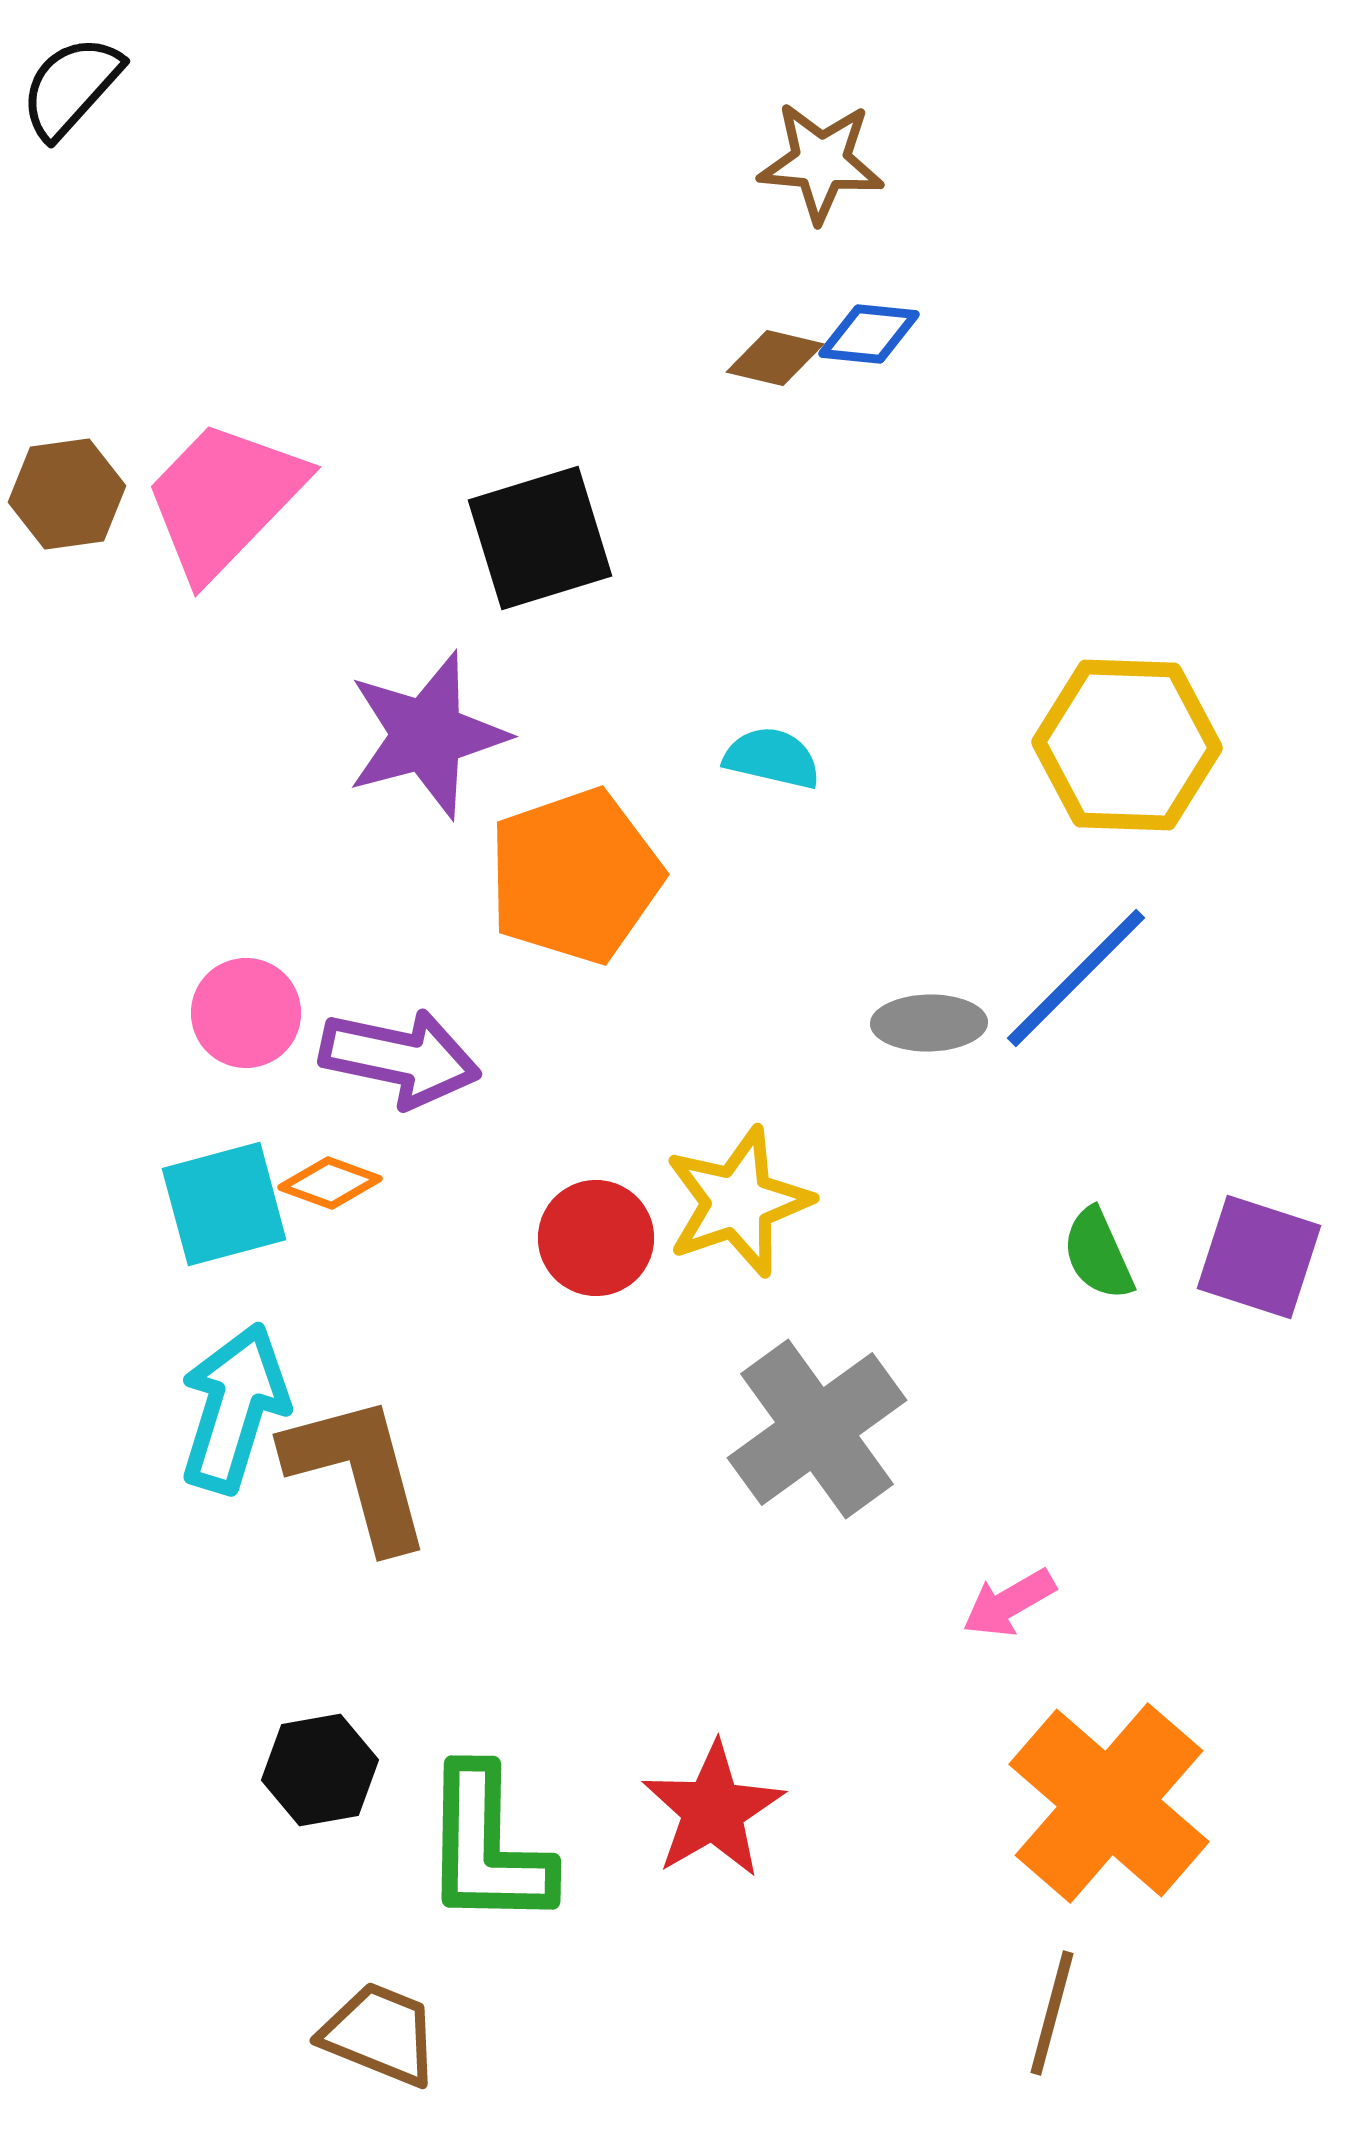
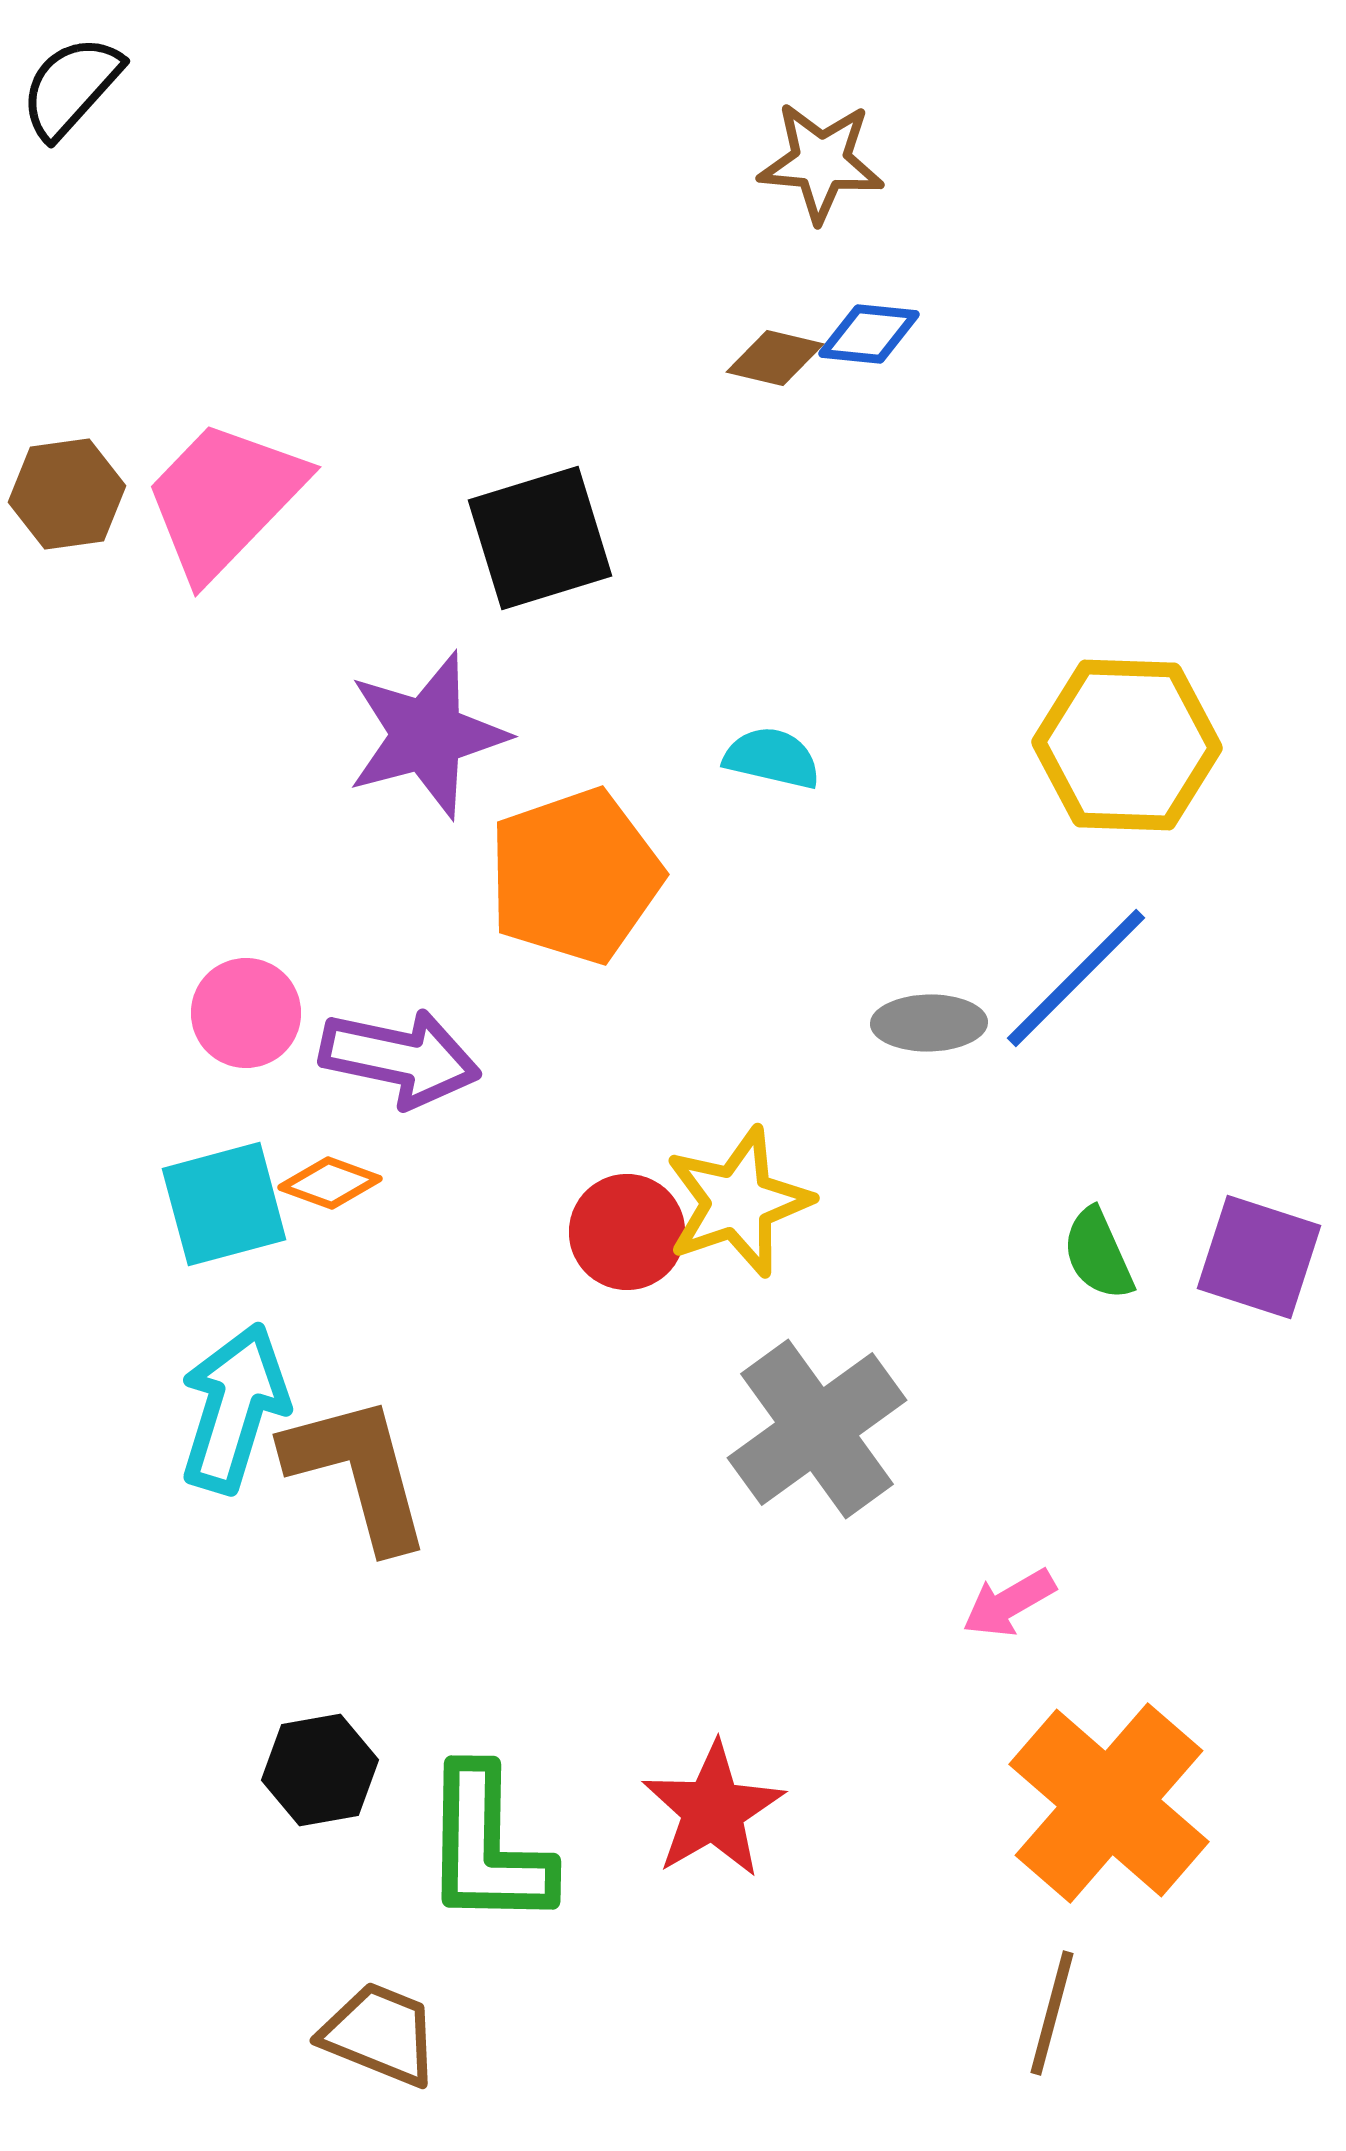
red circle: moved 31 px right, 6 px up
